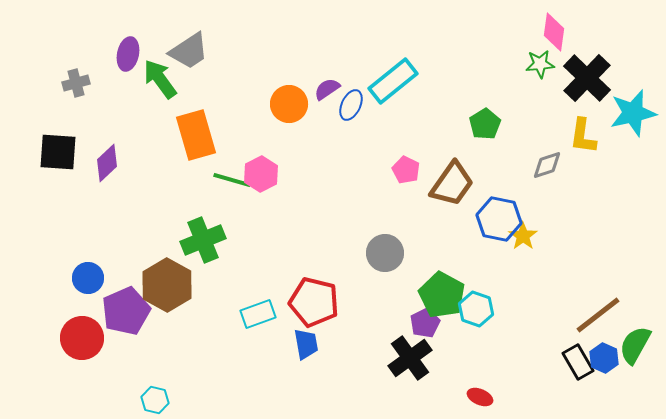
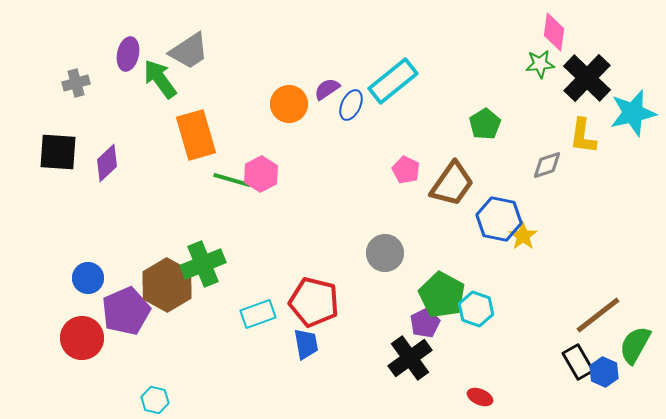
green cross at (203, 240): moved 24 px down
blue hexagon at (604, 358): moved 14 px down
